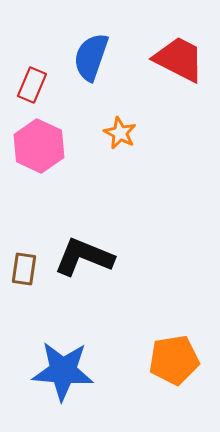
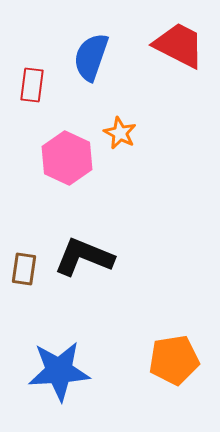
red trapezoid: moved 14 px up
red rectangle: rotated 16 degrees counterclockwise
pink hexagon: moved 28 px right, 12 px down
blue star: moved 4 px left; rotated 8 degrees counterclockwise
